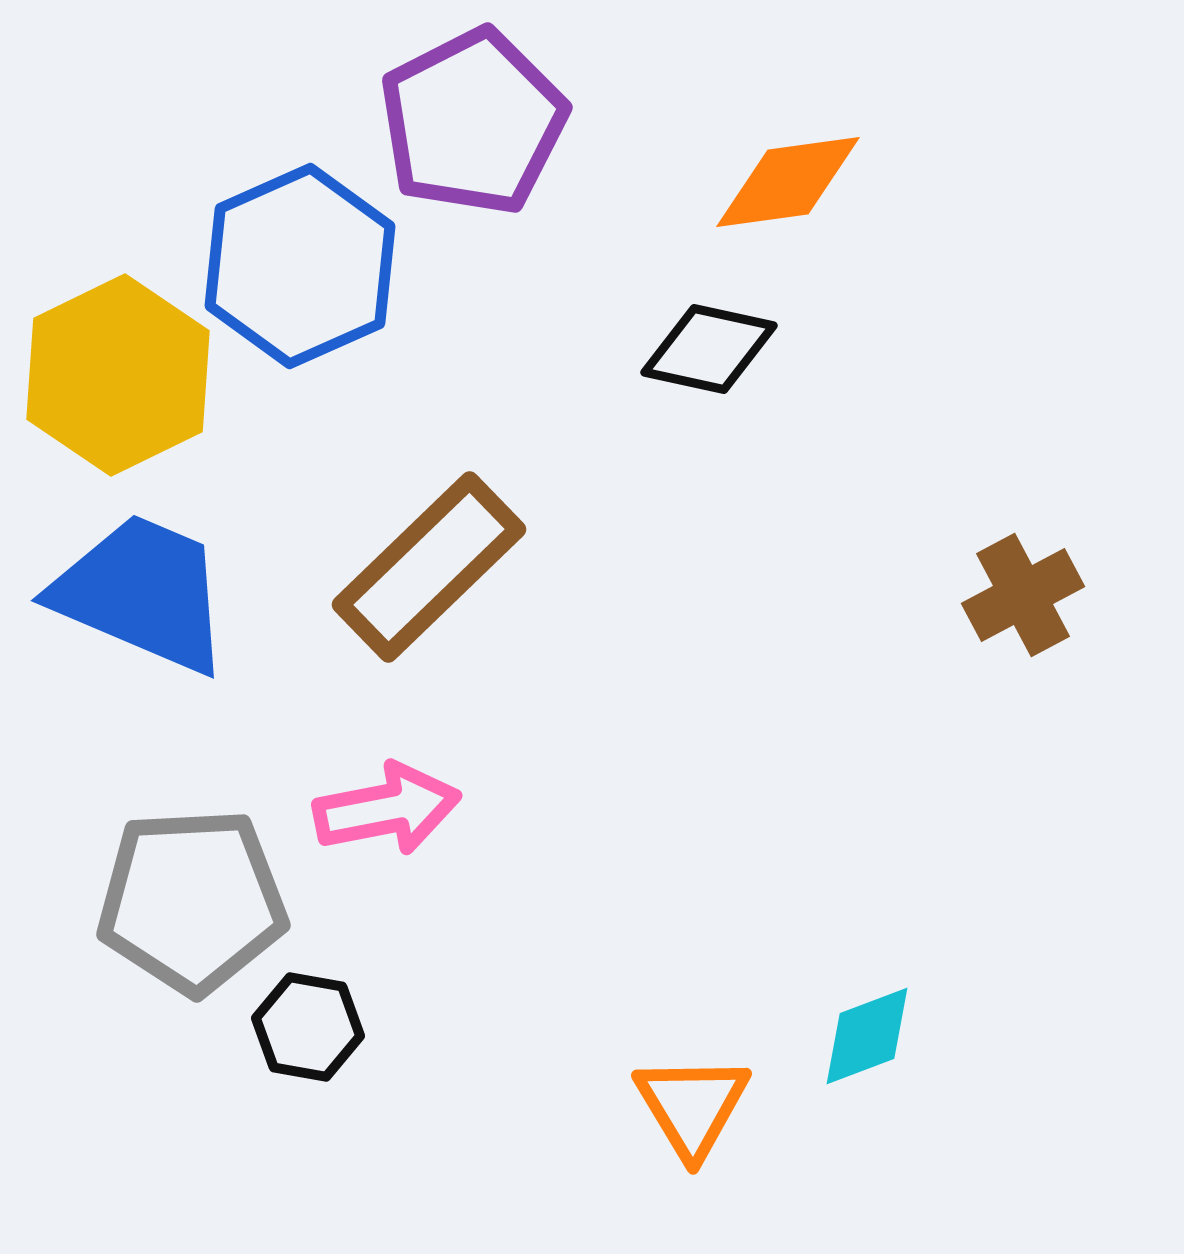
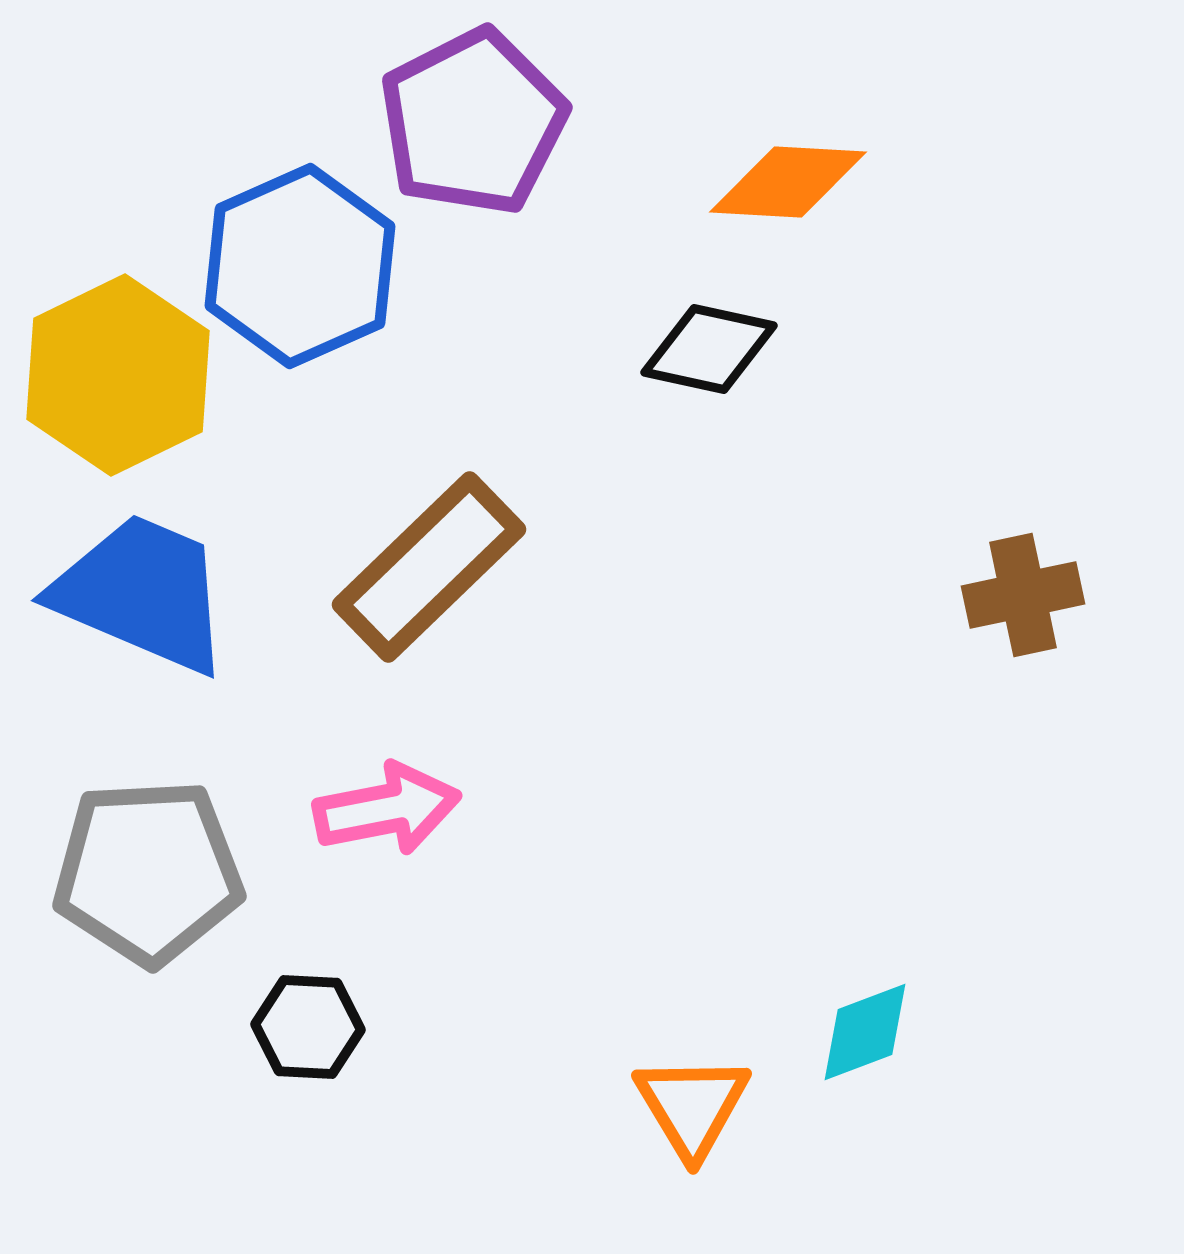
orange diamond: rotated 11 degrees clockwise
brown cross: rotated 16 degrees clockwise
gray pentagon: moved 44 px left, 29 px up
black hexagon: rotated 7 degrees counterclockwise
cyan diamond: moved 2 px left, 4 px up
